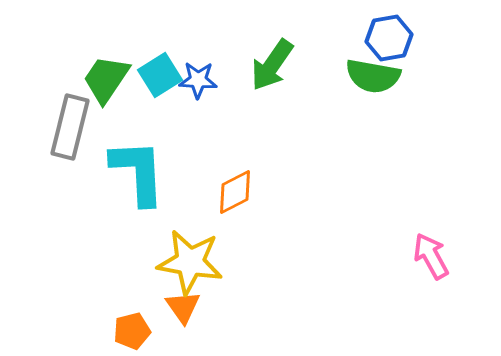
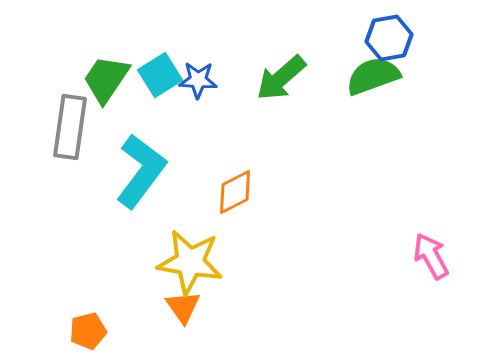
green arrow: moved 9 px right, 13 px down; rotated 14 degrees clockwise
green semicircle: rotated 150 degrees clockwise
gray rectangle: rotated 6 degrees counterclockwise
cyan L-shape: moved 3 px right, 1 px up; rotated 40 degrees clockwise
orange pentagon: moved 44 px left
